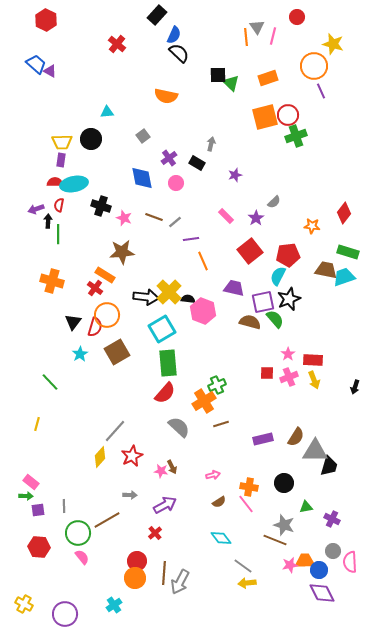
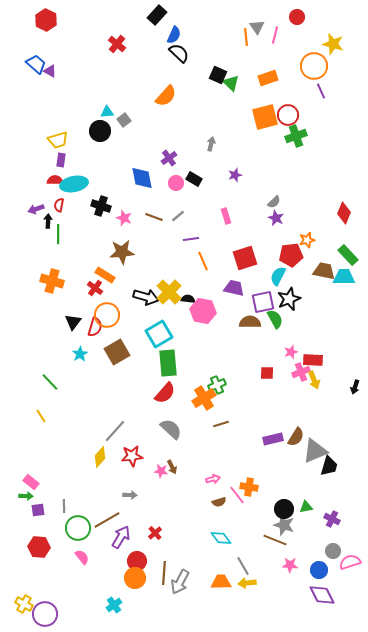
pink line at (273, 36): moved 2 px right, 1 px up
black square at (218, 75): rotated 24 degrees clockwise
orange semicircle at (166, 96): rotated 60 degrees counterclockwise
gray square at (143, 136): moved 19 px left, 16 px up
black circle at (91, 139): moved 9 px right, 8 px up
yellow trapezoid at (62, 142): moved 4 px left, 2 px up; rotated 15 degrees counterclockwise
black rectangle at (197, 163): moved 3 px left, 16 px down
red semicircle at (55, 182): moved 2 px up
red diamond at (344, 213): rotated 15 degrees counterclockwise
pink rectangle at (226, 216): rotated 28 degrees clockwise
purple star at (256, 218): moved 20 px right; rotated 14 degrees counterclockwise
gray line at (175, 222): moved 3 px right, 6 px up
orange star at (312, 226): moved 5 px left, 14 px down; rotated 21 degrees counterclockwise
red square at (250, 251): moved 5 px left, 7 px down; rotated 20 degrees clockwise
green rectangle at (348, 252): moved 3 px down; rotated 30 degrees clockwise
red pentagon at (288, 255): moved 3 px right
brown trapezoid at (326, 270): moved 2 px left, 1 px down
cyan trapezoid at (344, 277): rotated 20 degrees clockwise
black arrow at (146, 297): rotated 10 degrees clockwise
pink hexagon at (203, 311): rotated 10 degrees counterclockwise
green semicircle at (275, 319): rotated 12 degrees clockwise
brown semicircle at (250, 322): rotated 15 degrees counterclockwise
cyan square at (162, 329): moved 3 px left, 5 px down
pink star at (288, 354): moved 3 px right, 2 px up; rotated 16 degrees clockwise
pink cross at (289, 377): moved 12 px right, 5 px up
orange cross at (204, 401): moved 3 px up
yellow line at (37, 424): moved 4 px right, 8 px up; rotated 48 degrees counterclockwise
gray semicircle at (179, 427): moved 8 px left, 2 px down
purple rectangle at (263, 439): moved 10 px right
gray triangle at (315, 451): rotated 24 degrees counterclockwise
red star at (132, 456): rotated 20 degrees clockwise
pink arrow at (213, 475): moved 4 px down
black circle at (284, 483): moved 26 px down
brown semicircle at (219, 502): rotated 16 degrees clockwise
pink line at (246, 504): moved 9 px left, 9 px up
purple arrow at (165, 505): moved 44 px left, 32 px down; rotated 30 degrees counterclockwise
green circle at (78, 533): moved 5 px up
orange trapezoid at (305, 561): moved 84 px left, 21 px down
pink semicircle at (350, 562): rotated 75 degrees clockwise
pink star at (290, 565): rotated 14 degrees clockwise
gray line at (243, 566): rotated 24 degrees clockwise
purple diamond at (322, 593): moved 2 px down
purple circle at (65, 614): moved 20 px left
